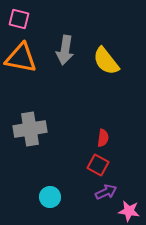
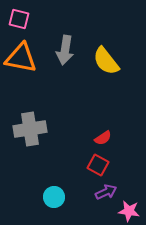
red semicircle: rotated 48 degrees clockwise
cyan circle: moved 4 px right
